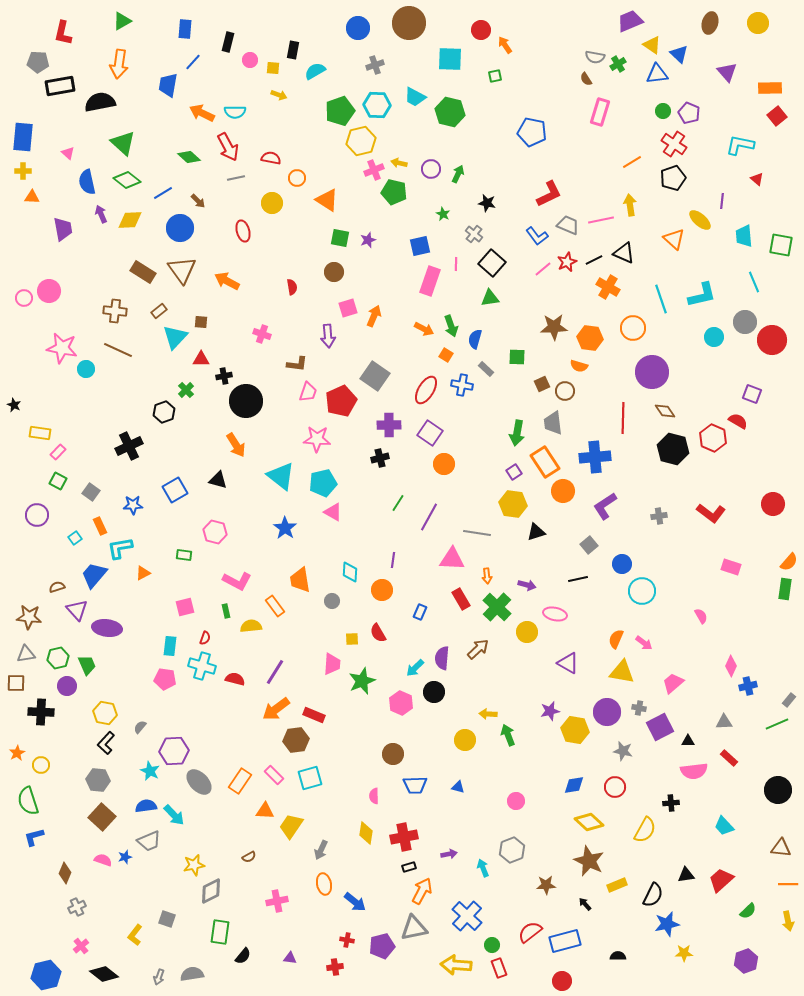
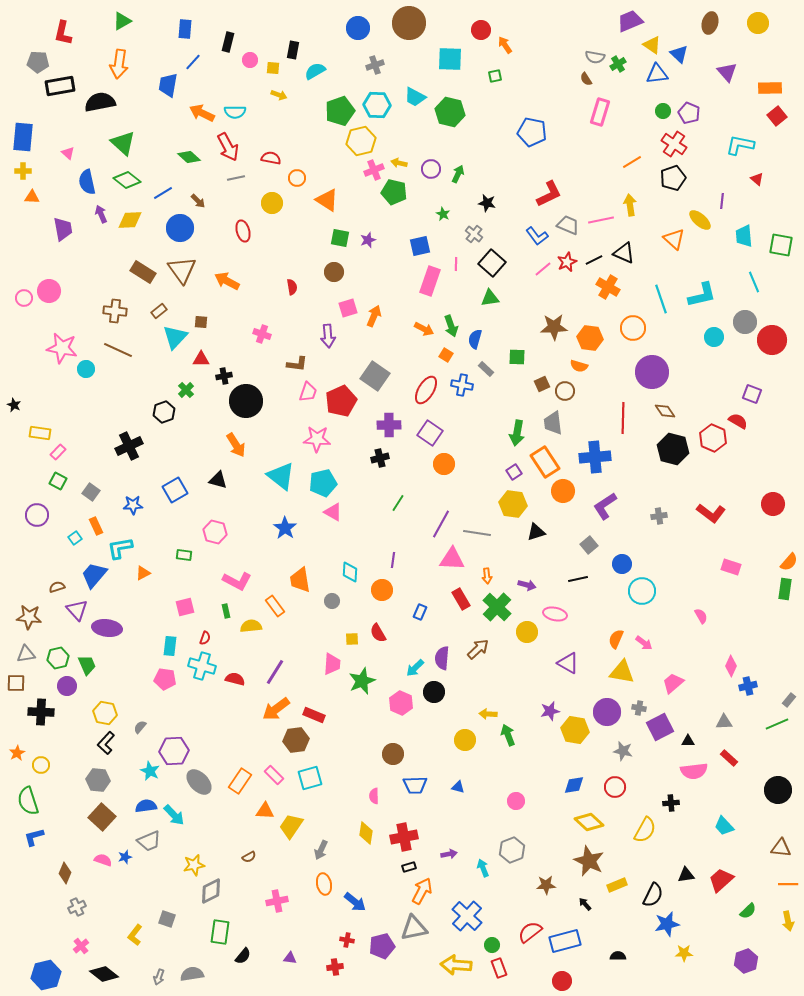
purple line at (429, 517): moved 12 px right, 7 px down
orange rectangle at (100, 526): moved 4 px left
